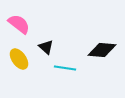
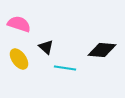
pink semicircle: rotated 20 degrees counterclockwise
